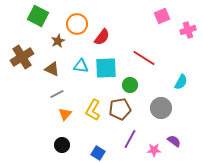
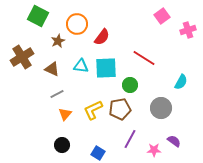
pink square: rotated 14 degrees counterclockwise
yellow L-shape: rotated 35 degrees clockwise
